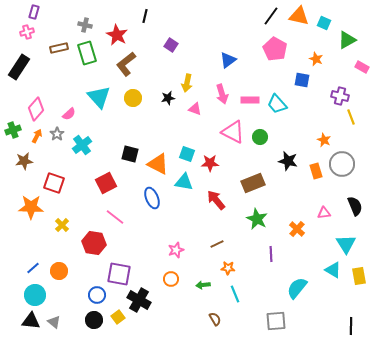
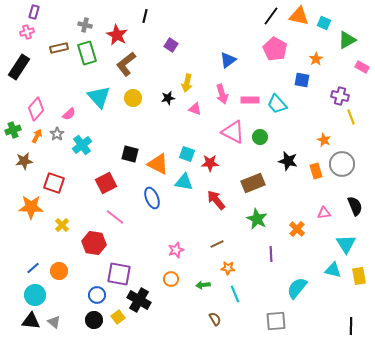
orange star at (316, 59): rotated 16 degrees clockwise
cyan triangle at (333, 270): rotated 18 degrees counterclockwise
